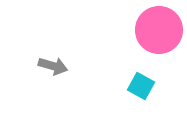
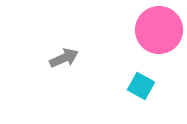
gray arrow: moved 11 px right, 8 px up; rotated 40 degrees counterclockwise
